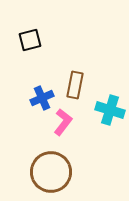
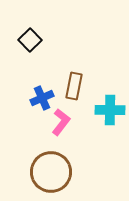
black square: rotated 30 degrees counterclockwise
brown rectangle: moved 1 px left, 1 px down
cyan cross: rotated 16 degrees counterclockwise
pink L-shape: moved 2 px left
